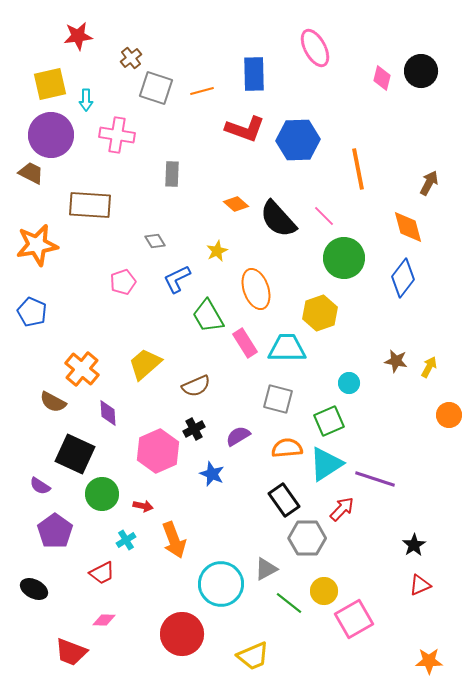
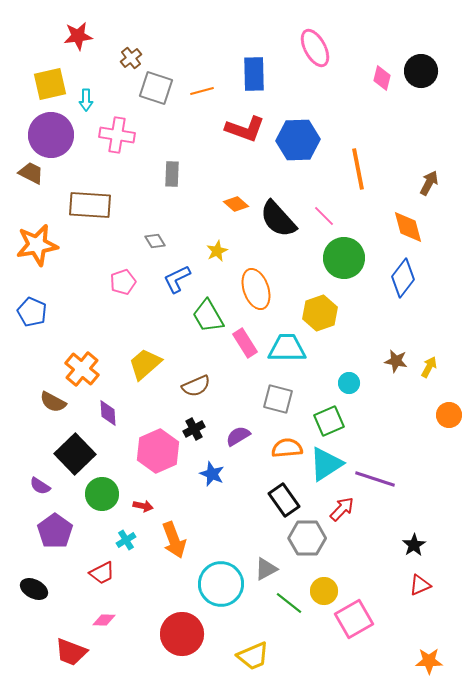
black square at (75, 454): rotated 21 degrees clockwise
